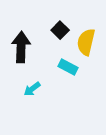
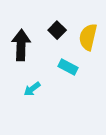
black square: moved 3 px left
yellow semicircle: moved 2 px right, 5 px up
black arrow: moved 2 px up
